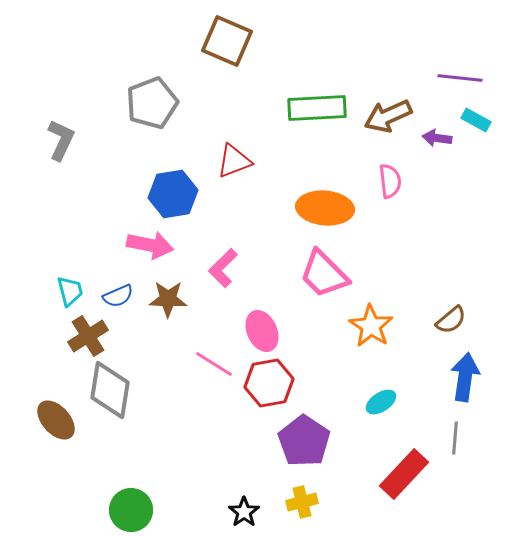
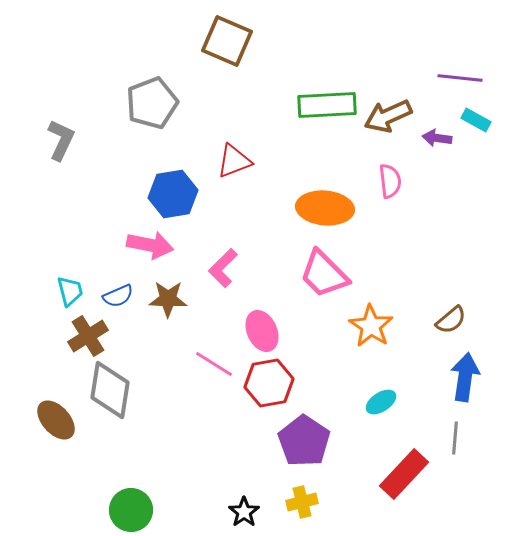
green rectangle: moved 10 px right, 3 px up
